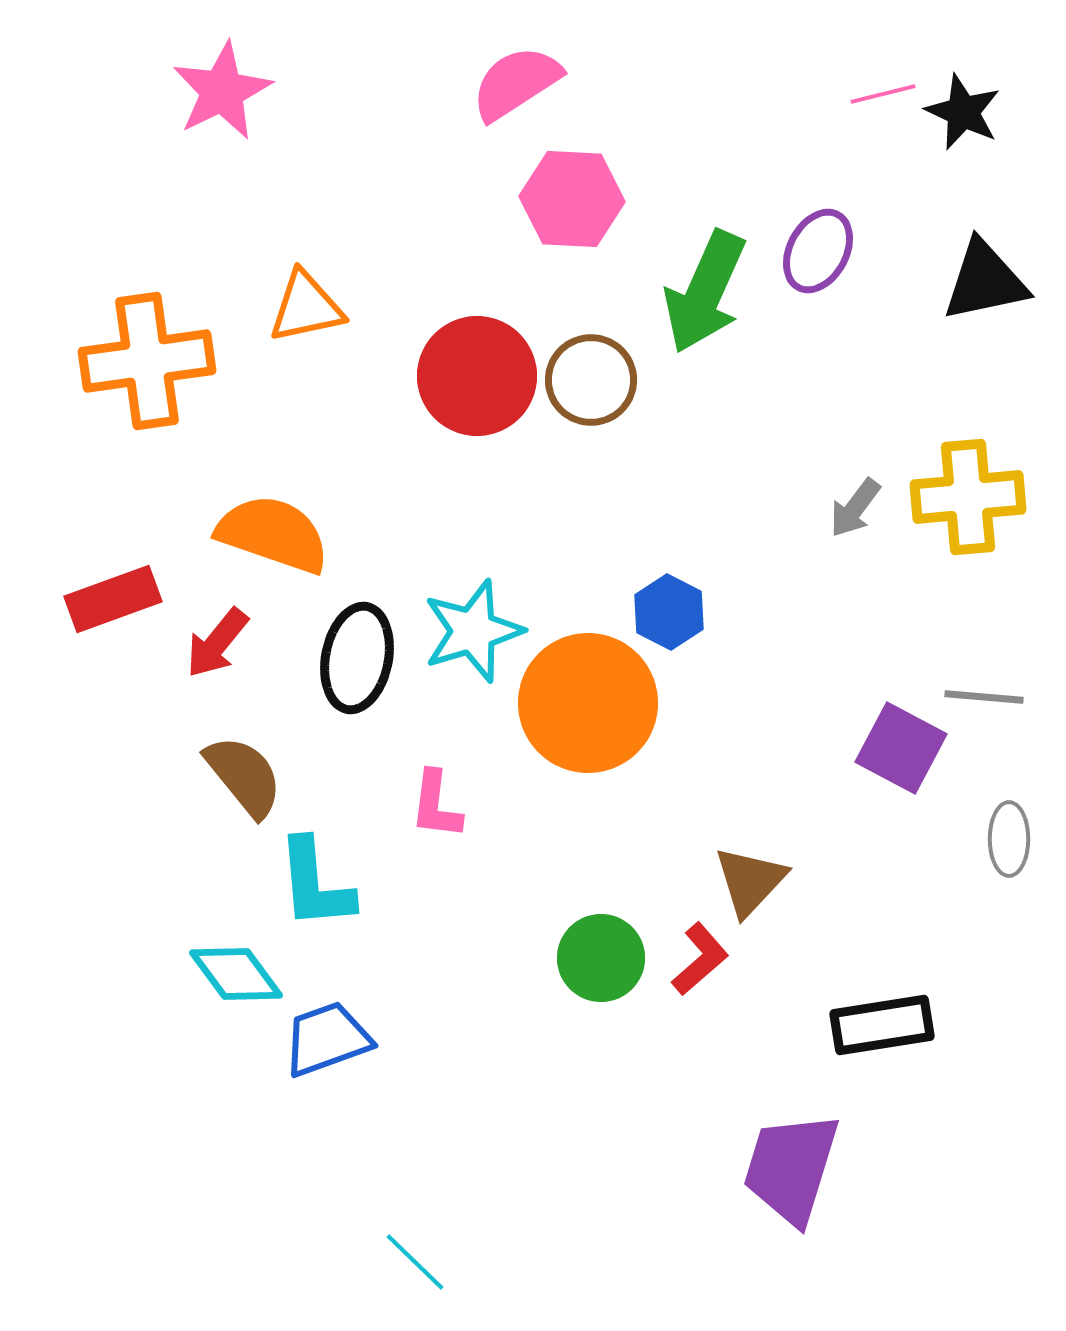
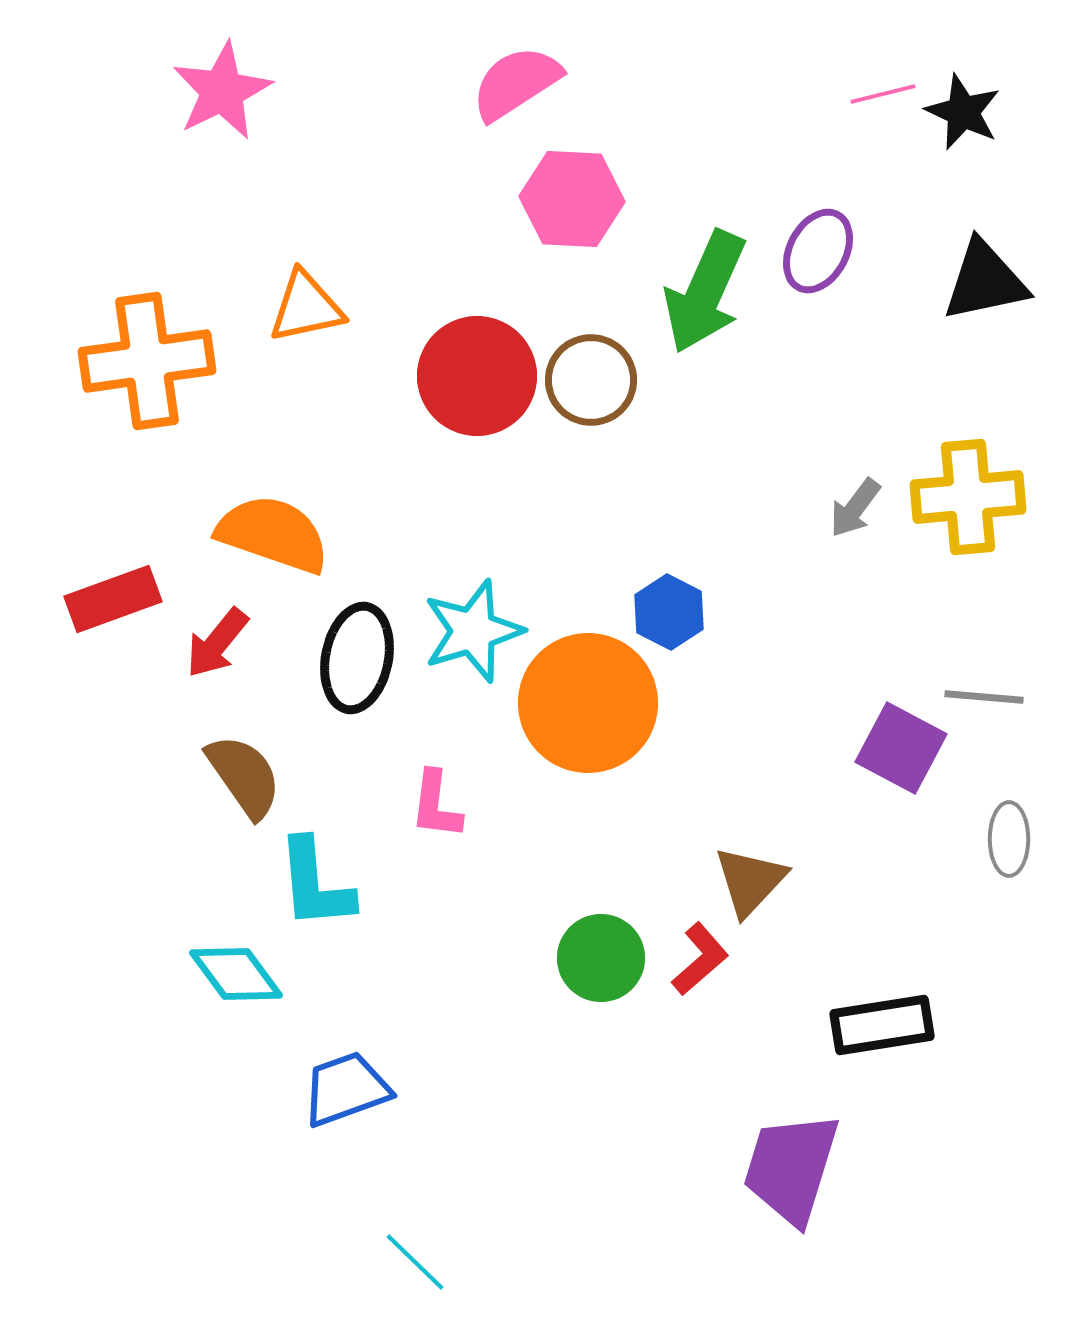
brown semicircle: rotated 4 degrees clockwise
blue trapezoid: moved 19 px right, 50 px down
